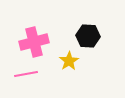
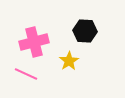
black hexagon: moved 3 px left, 5 px up
pink line: rotated 35 degrees clockwise
